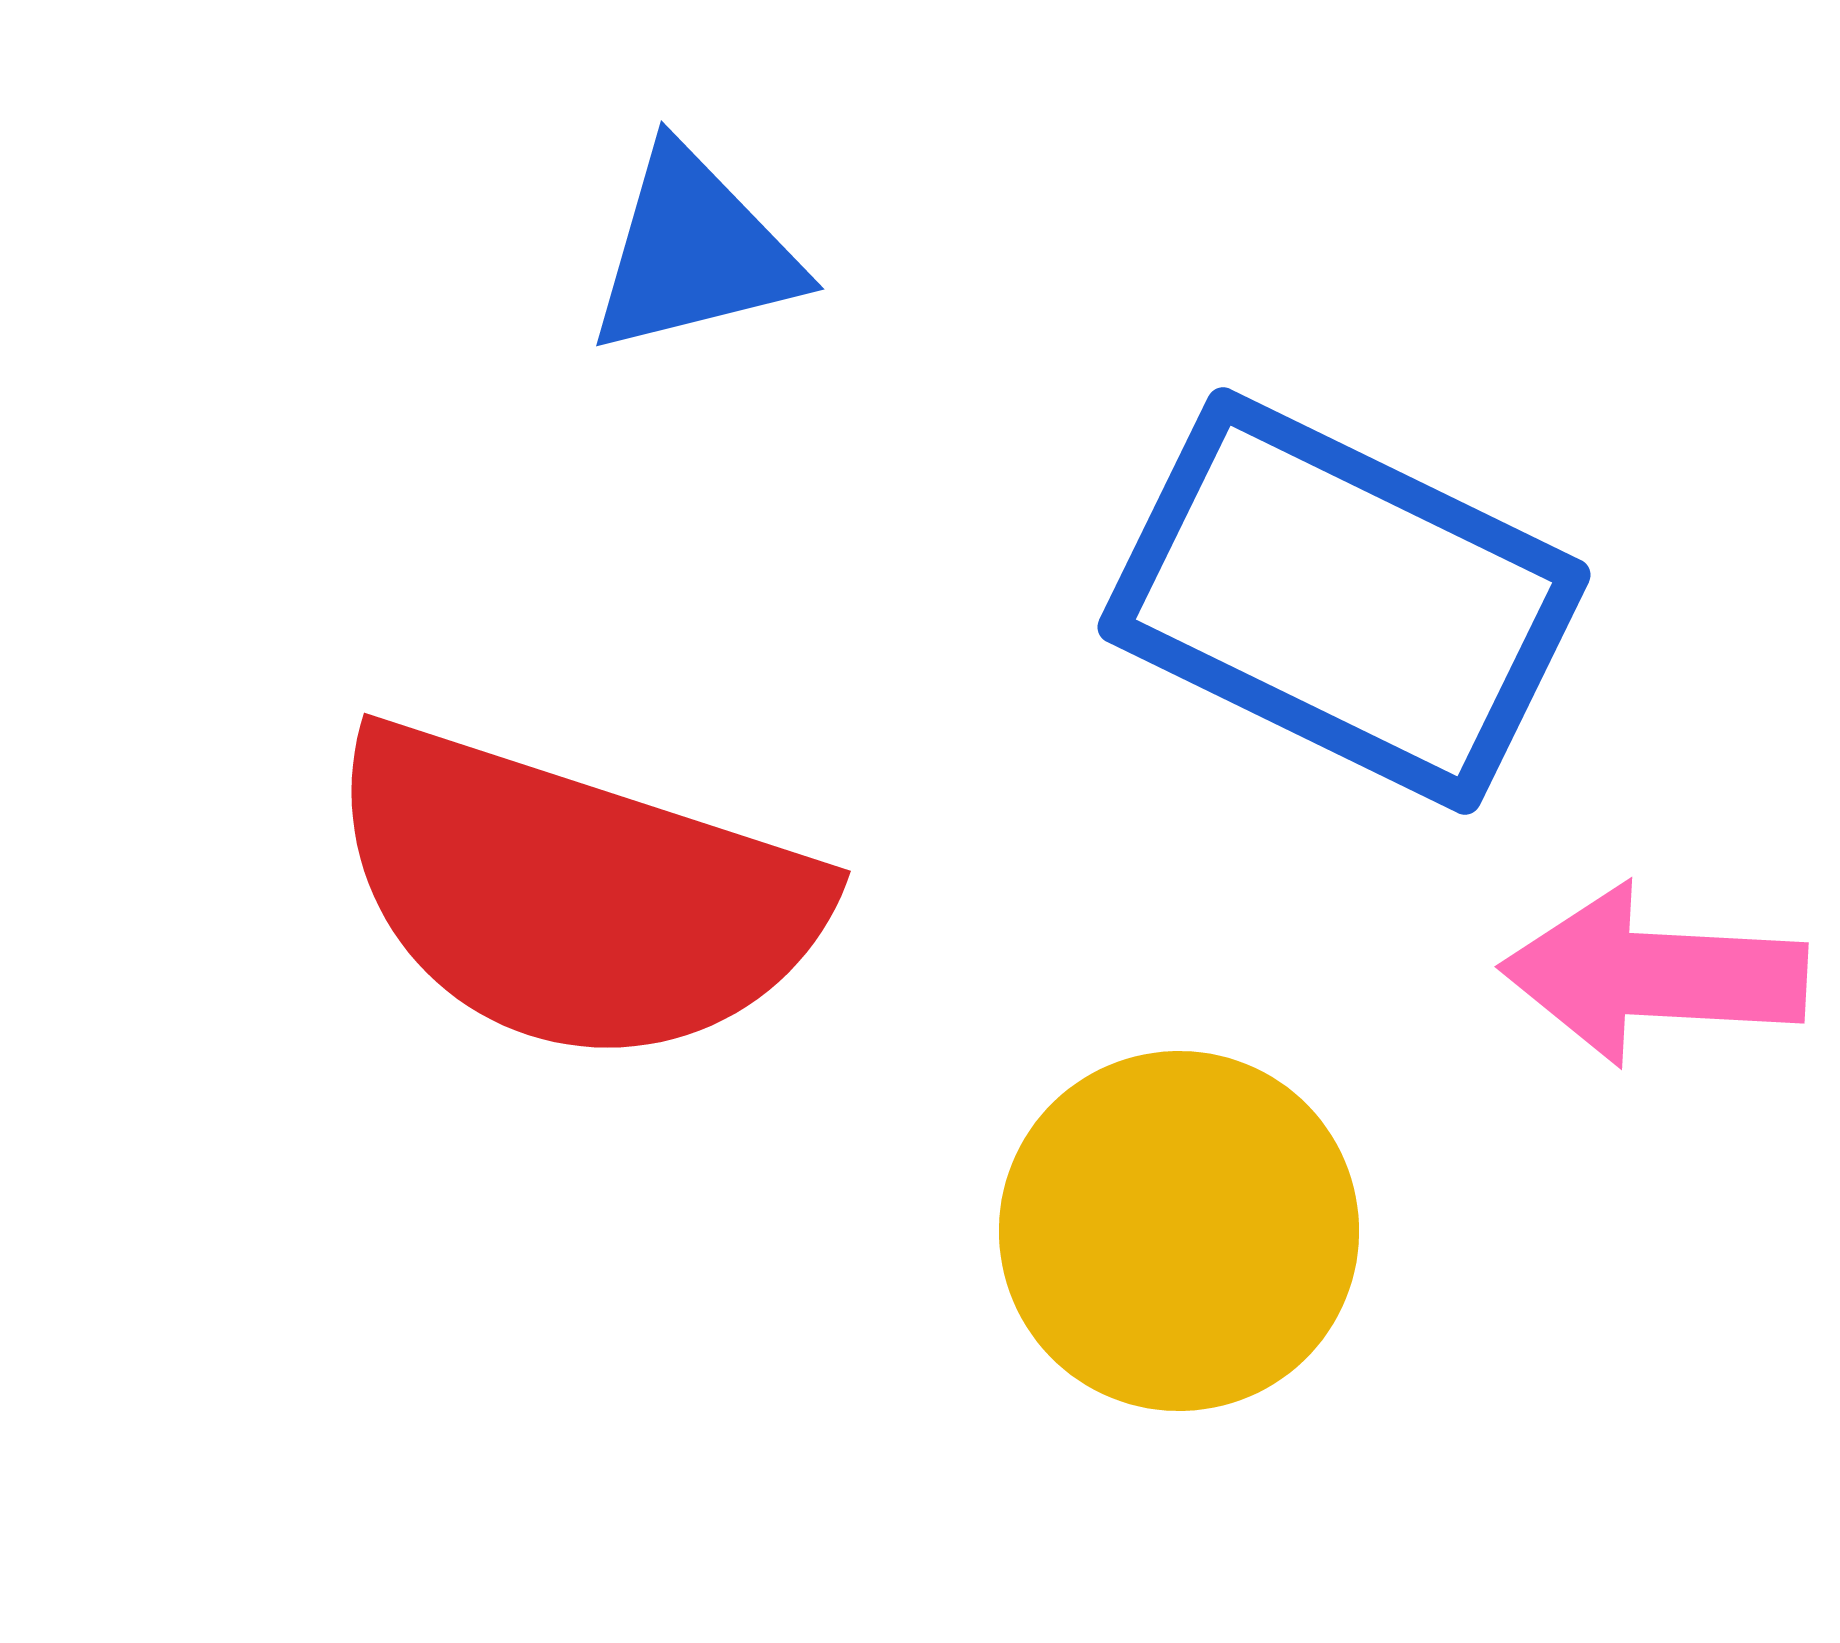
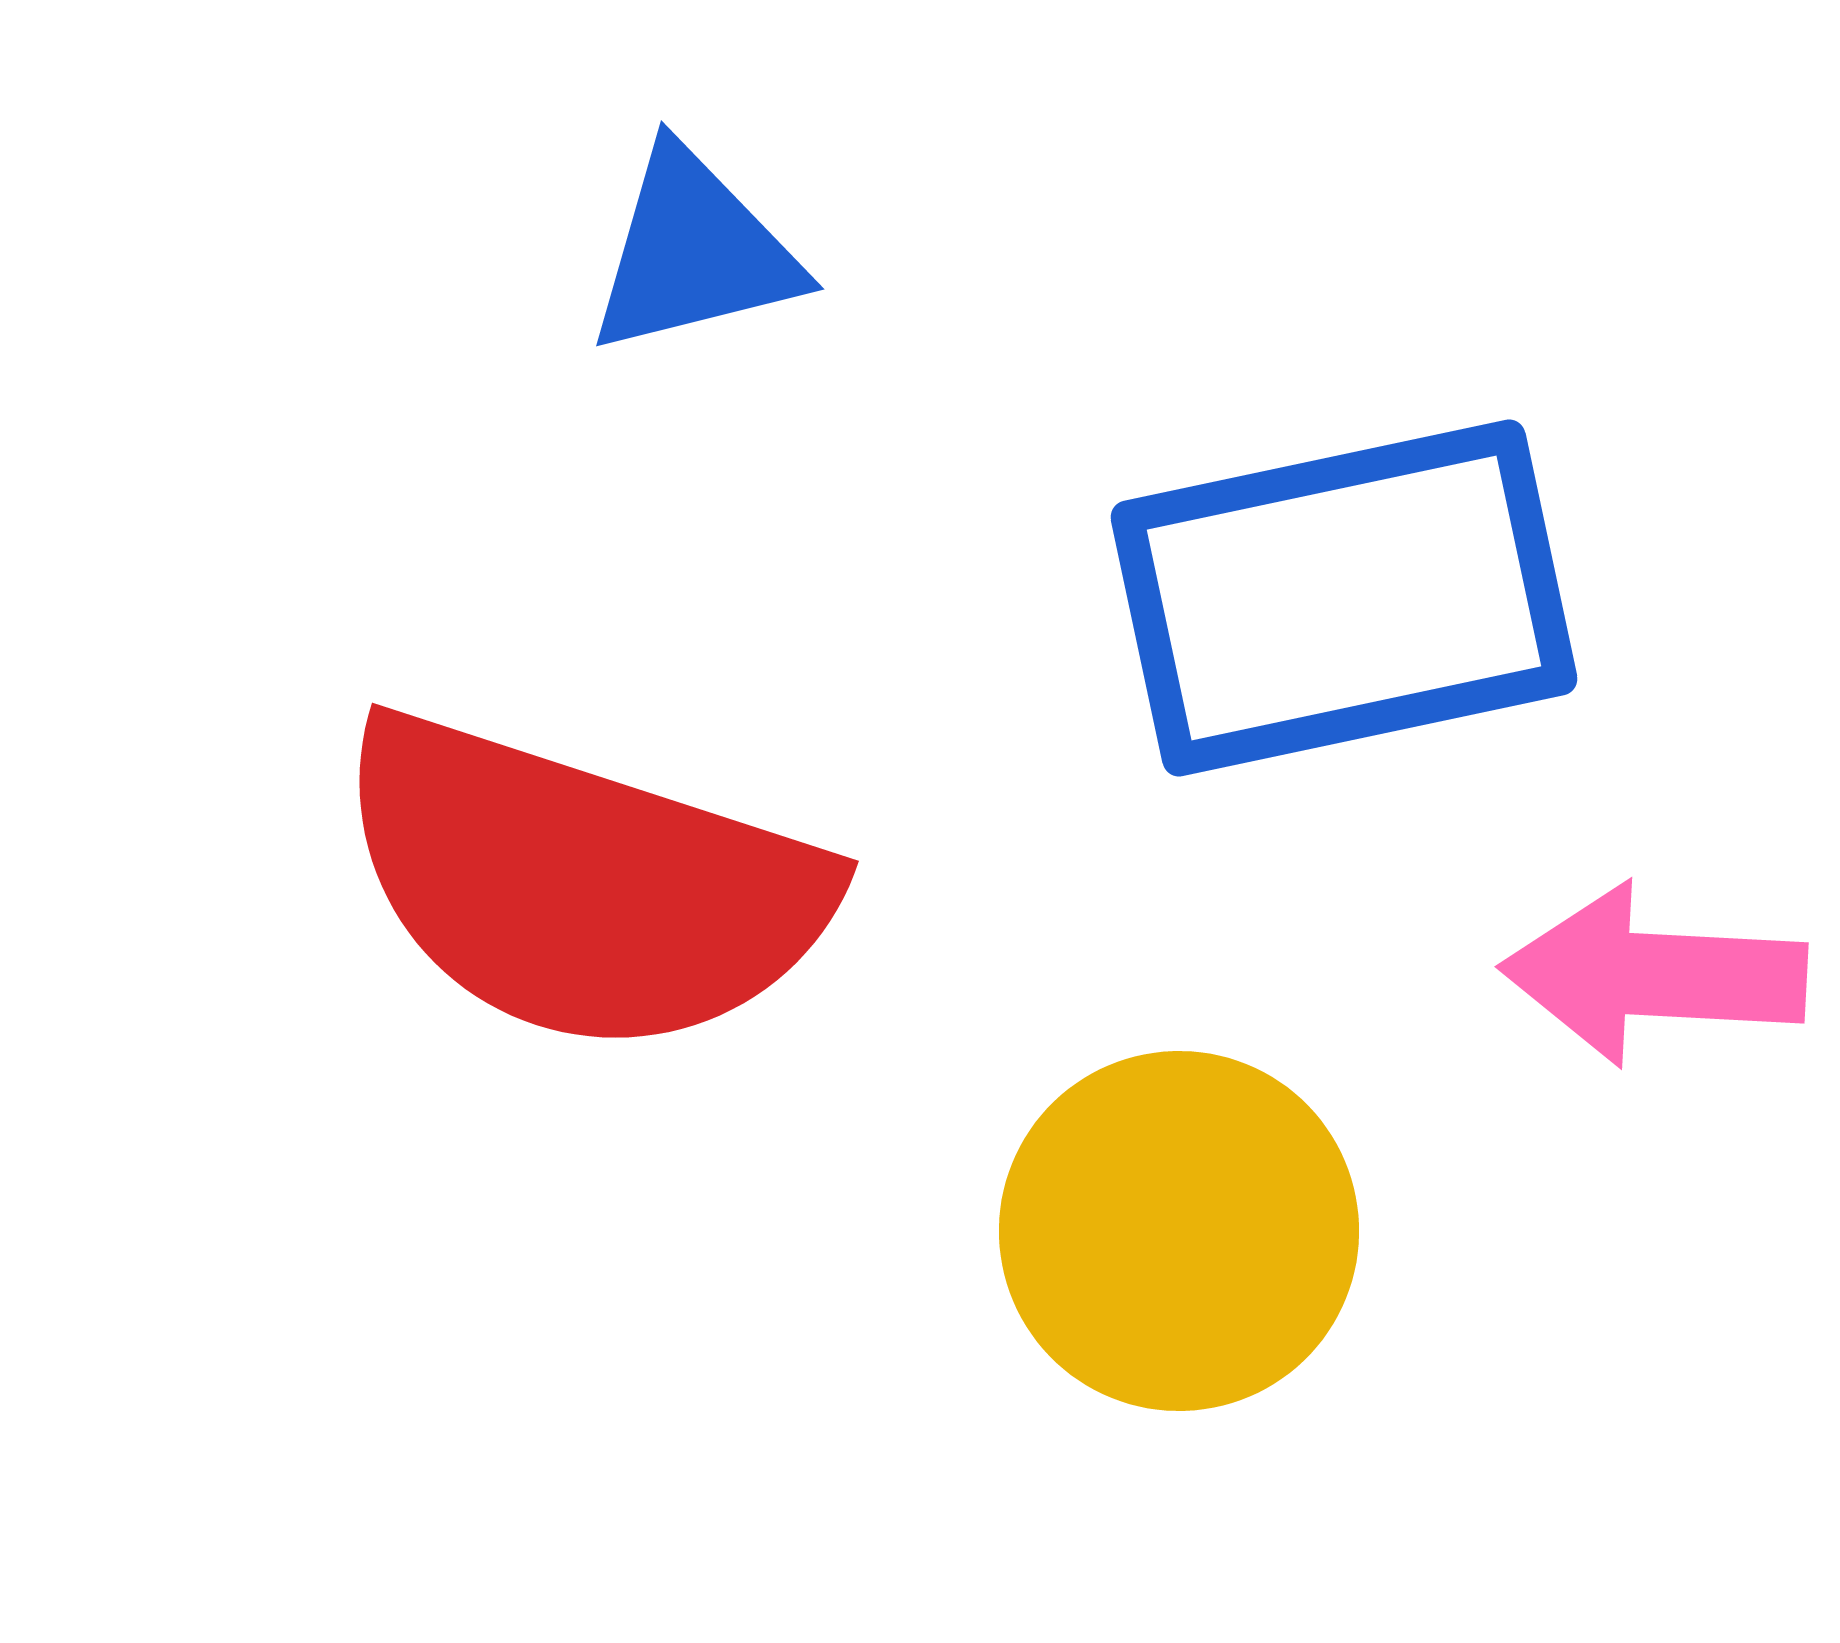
blue rectangle: moved 3 px up; rotated 38 degrees counterclockwise
red semicircle: moved 8 px right, 10 px up
